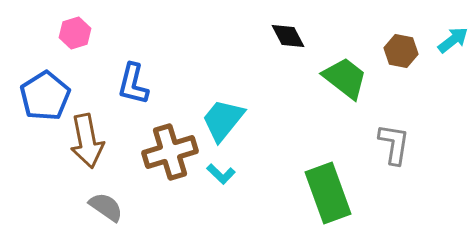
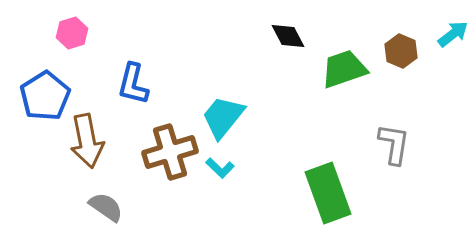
pink hexagon: moved 3 px left
cyan arrow: moved 6 px up
brown hexagon: rotated 12 degrees clockwise
green trapezoid: moved 1 px left, 9 px up; rotated 57 degrees counterclockwise
cyan trapezoid: moved 3 px up
cyan L-shape: moved 1 px left, 6 px up
